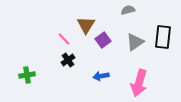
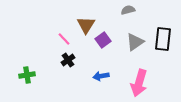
black rectangle: moved 2 px down
